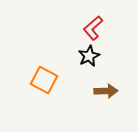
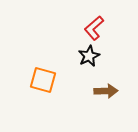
red L-shape: moved 1 px right
orange square: moved 1 px left; rotated 12 degrees counterclockwise
